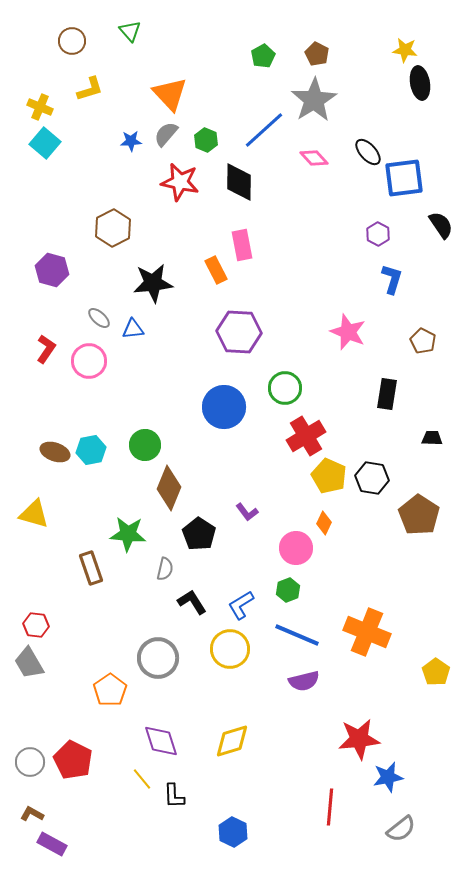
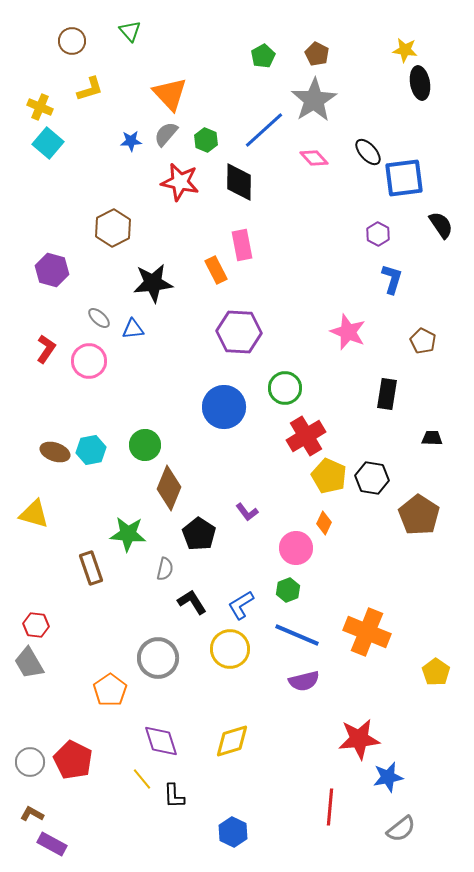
cyan square at (45, 143): moved 3 px right
